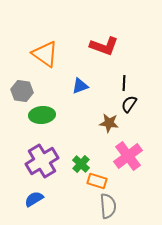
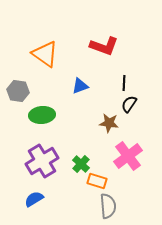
gray hexagon: moved 4 px left
